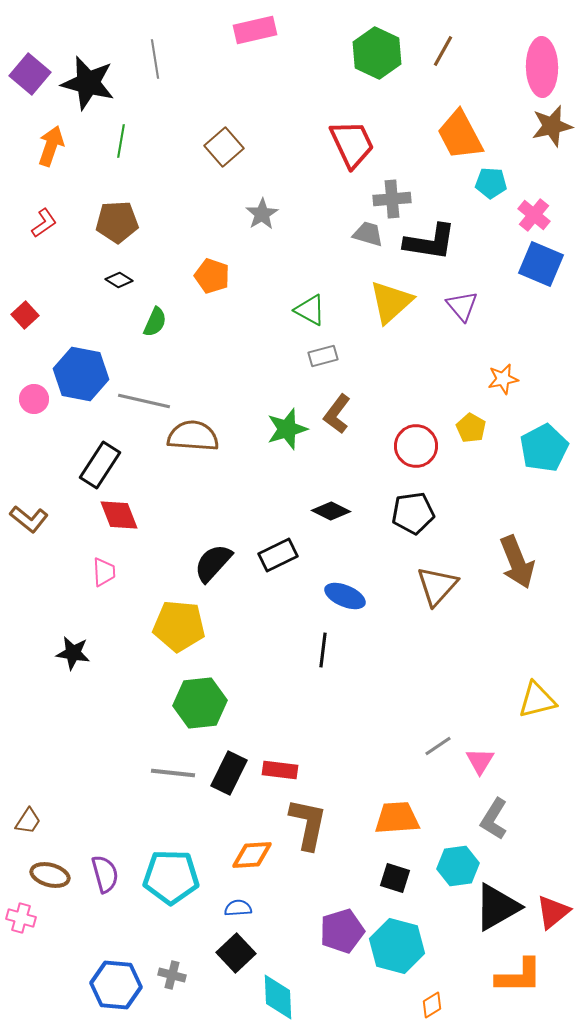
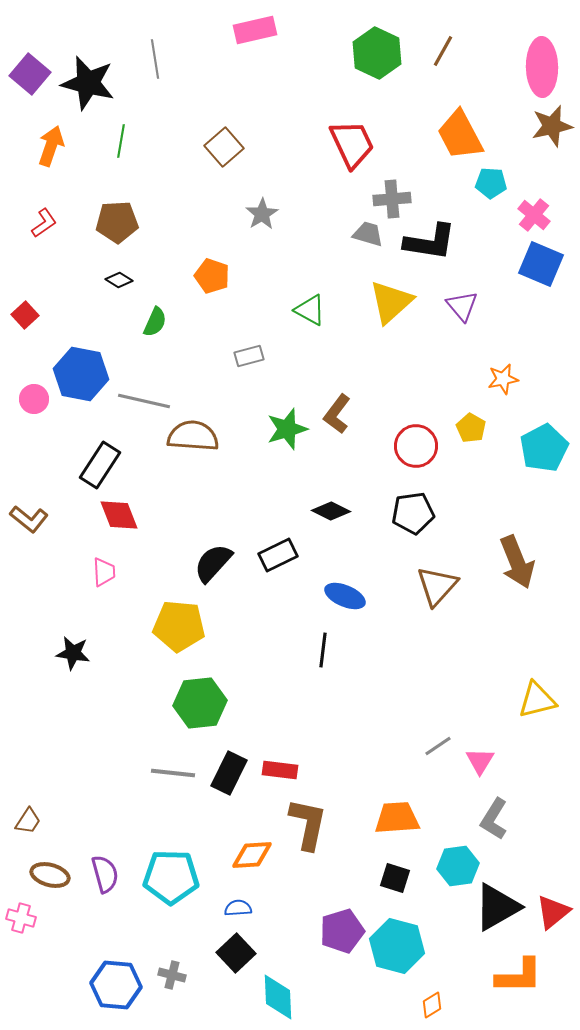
gray rectangle at (323, 356): moved 74 px left
